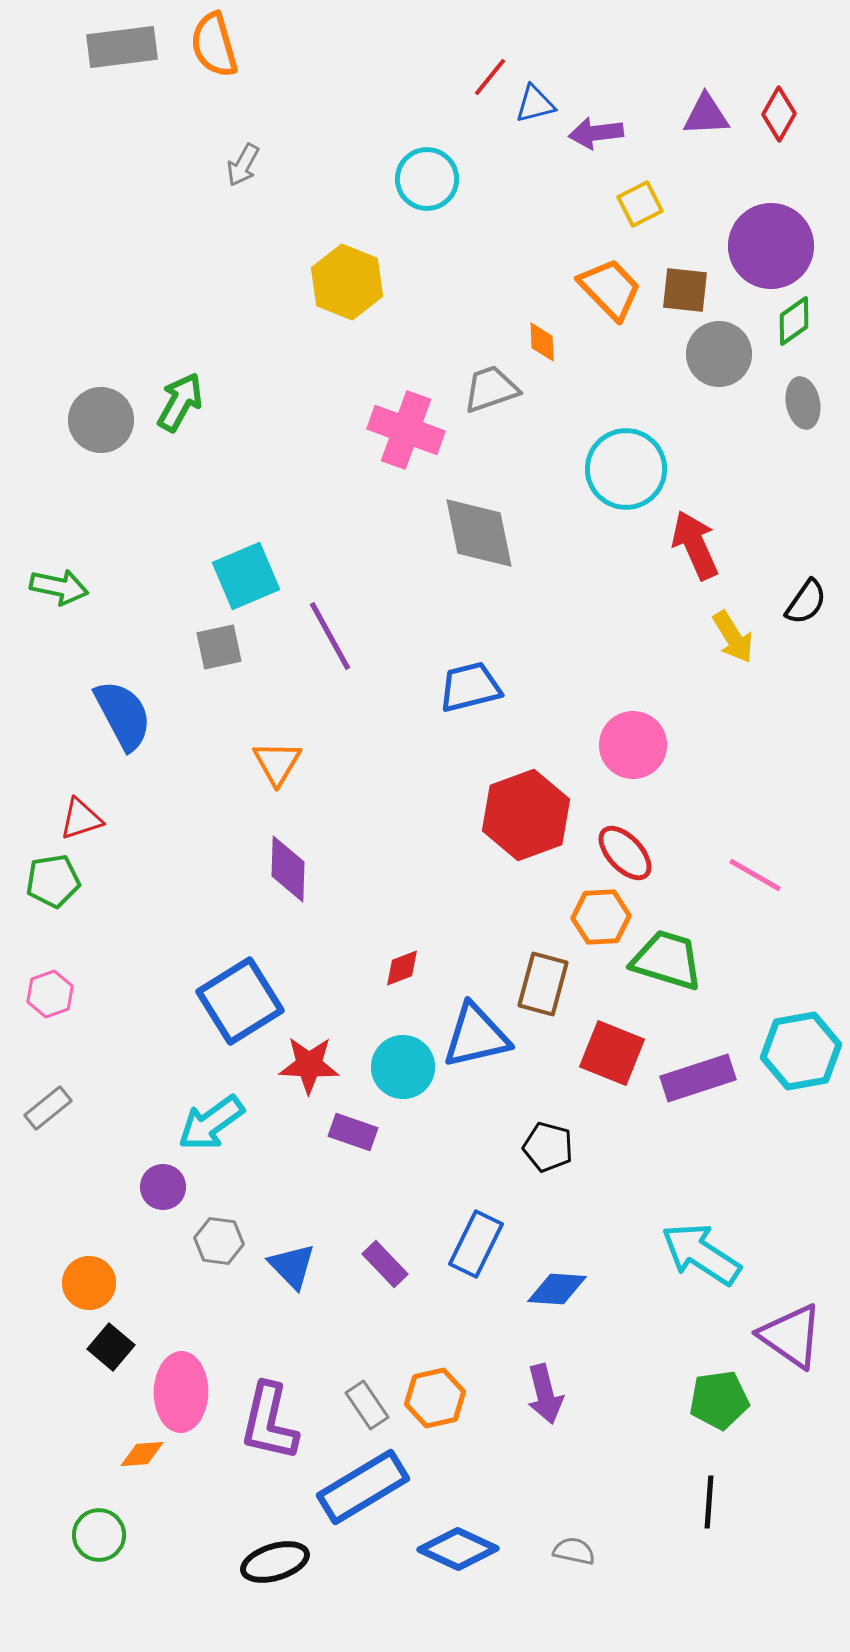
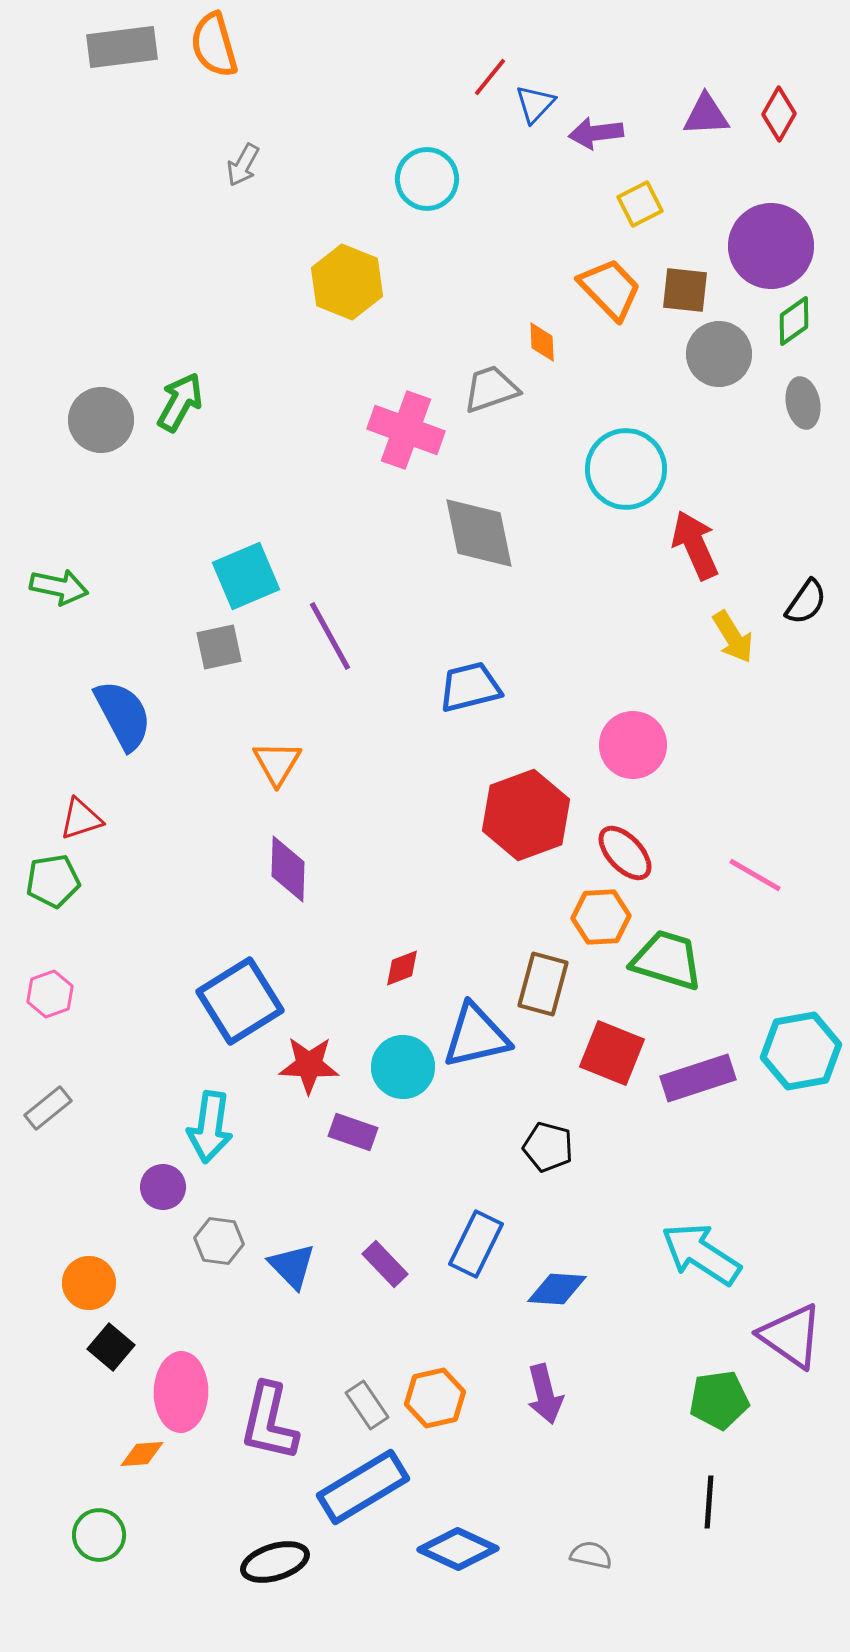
blue triangle at (535, 104): rotated 33 degrees counterclockwise
cyan arrow at (211, 1123): moved 1 px left, 4 px down; rotated 46 degrees counterclockwise
gray semicircle at (574, 1551): moved 17 px right, 4 px down
